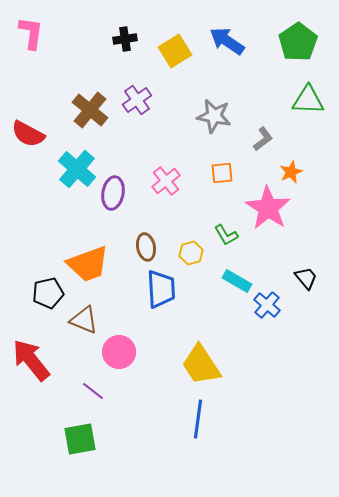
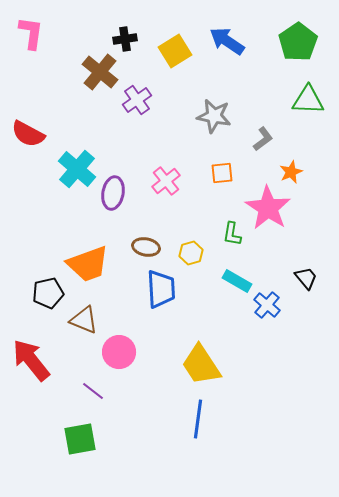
brown cross: moved 10 px right, 38 px up
green L-shape: moved 6 px right, 1 px up; rotated 40 degrees clockwise
brown ellipse: rotated 68 degrees counterclockwise
